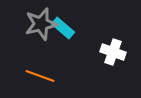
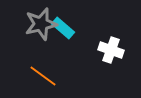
white cross: moved 2 px left, 2 px up
orange line: moved 3 px right; rotated 16 degrees clockwise
